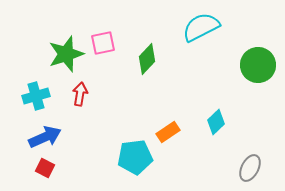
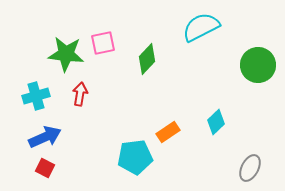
green star: rotated 24 degrees clockwise
